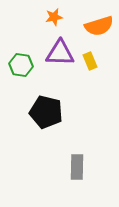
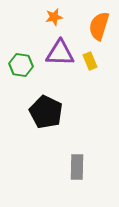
orange semicircle: rotated 124 degrees clockwise
black pentagon: rotated 12 degrees clockwise
